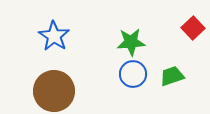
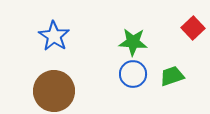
green star: moved 2 px right; rotated 8 degrees clockwise
